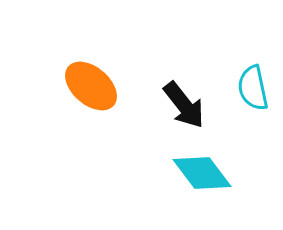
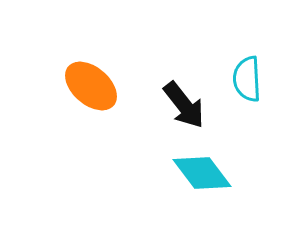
cyan semicircle: moved 6 px left, 9 px up; rotated 9 degrees clockwise
